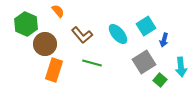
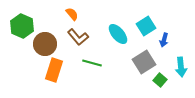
orange semicircle: moved 14 px right, 3 px down
green hexagon: moved 4 px left, 2 px down
brown L-shape: moved 4 px left, 2 px down
